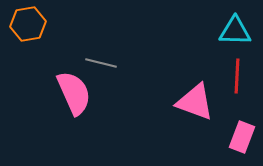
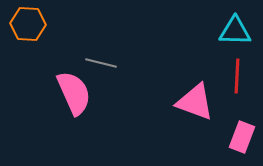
orange hexagon: rotated 12 degrees clockwise
